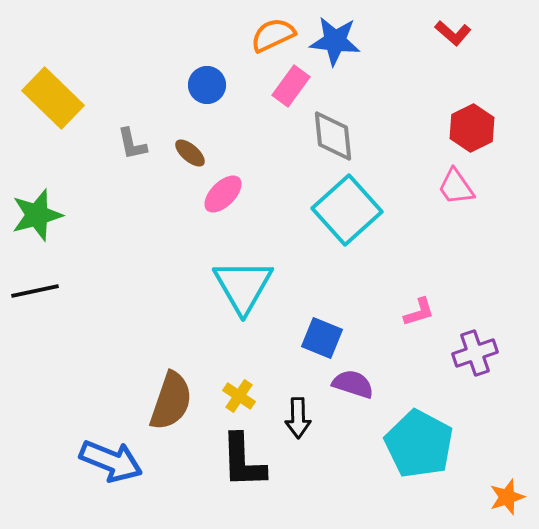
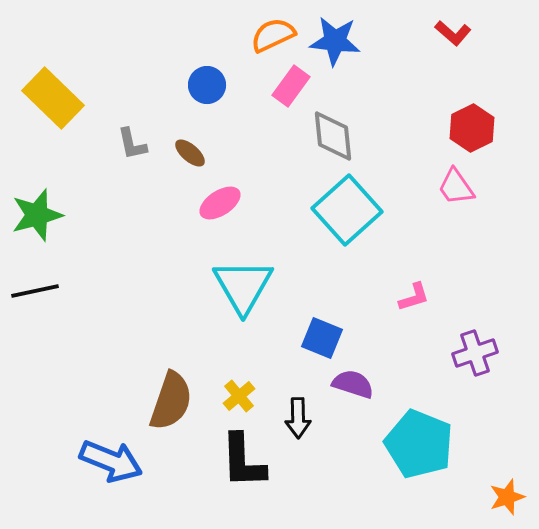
pink ellipse: moved 3 px left, 9 px down; rotated 12 degrees clockwise
pink L-shape: moved 5 px left, 15 px up
yellow cross: rotated 16 degrees clockwise
cyan pentagon: rotated 6 degrees counterclockwise
